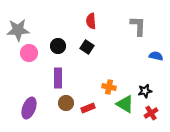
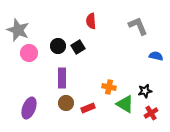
gray L-shape: rotated 25 degrees counterclockwise
gray star: rotated 25 degrees clockwise
black square: moved 9 px left; rotated 24 degrees clockwise
purple rectangle: moved 4 px right
